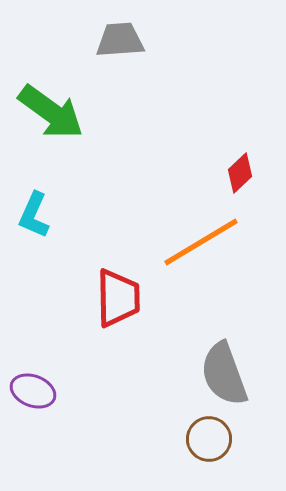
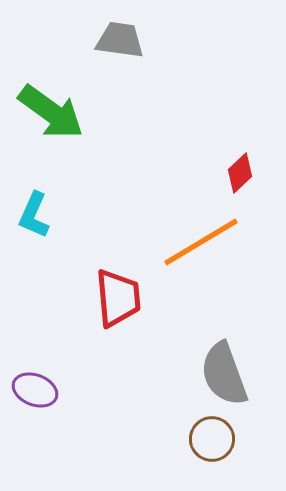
gray trapezoid: rotated 12 degrees clockwise
red trapezoid: rotated 4 degrees counterclockwise
purple ellipse: moved 2 px right, 1 px up
brown circle: moved 3 px right
